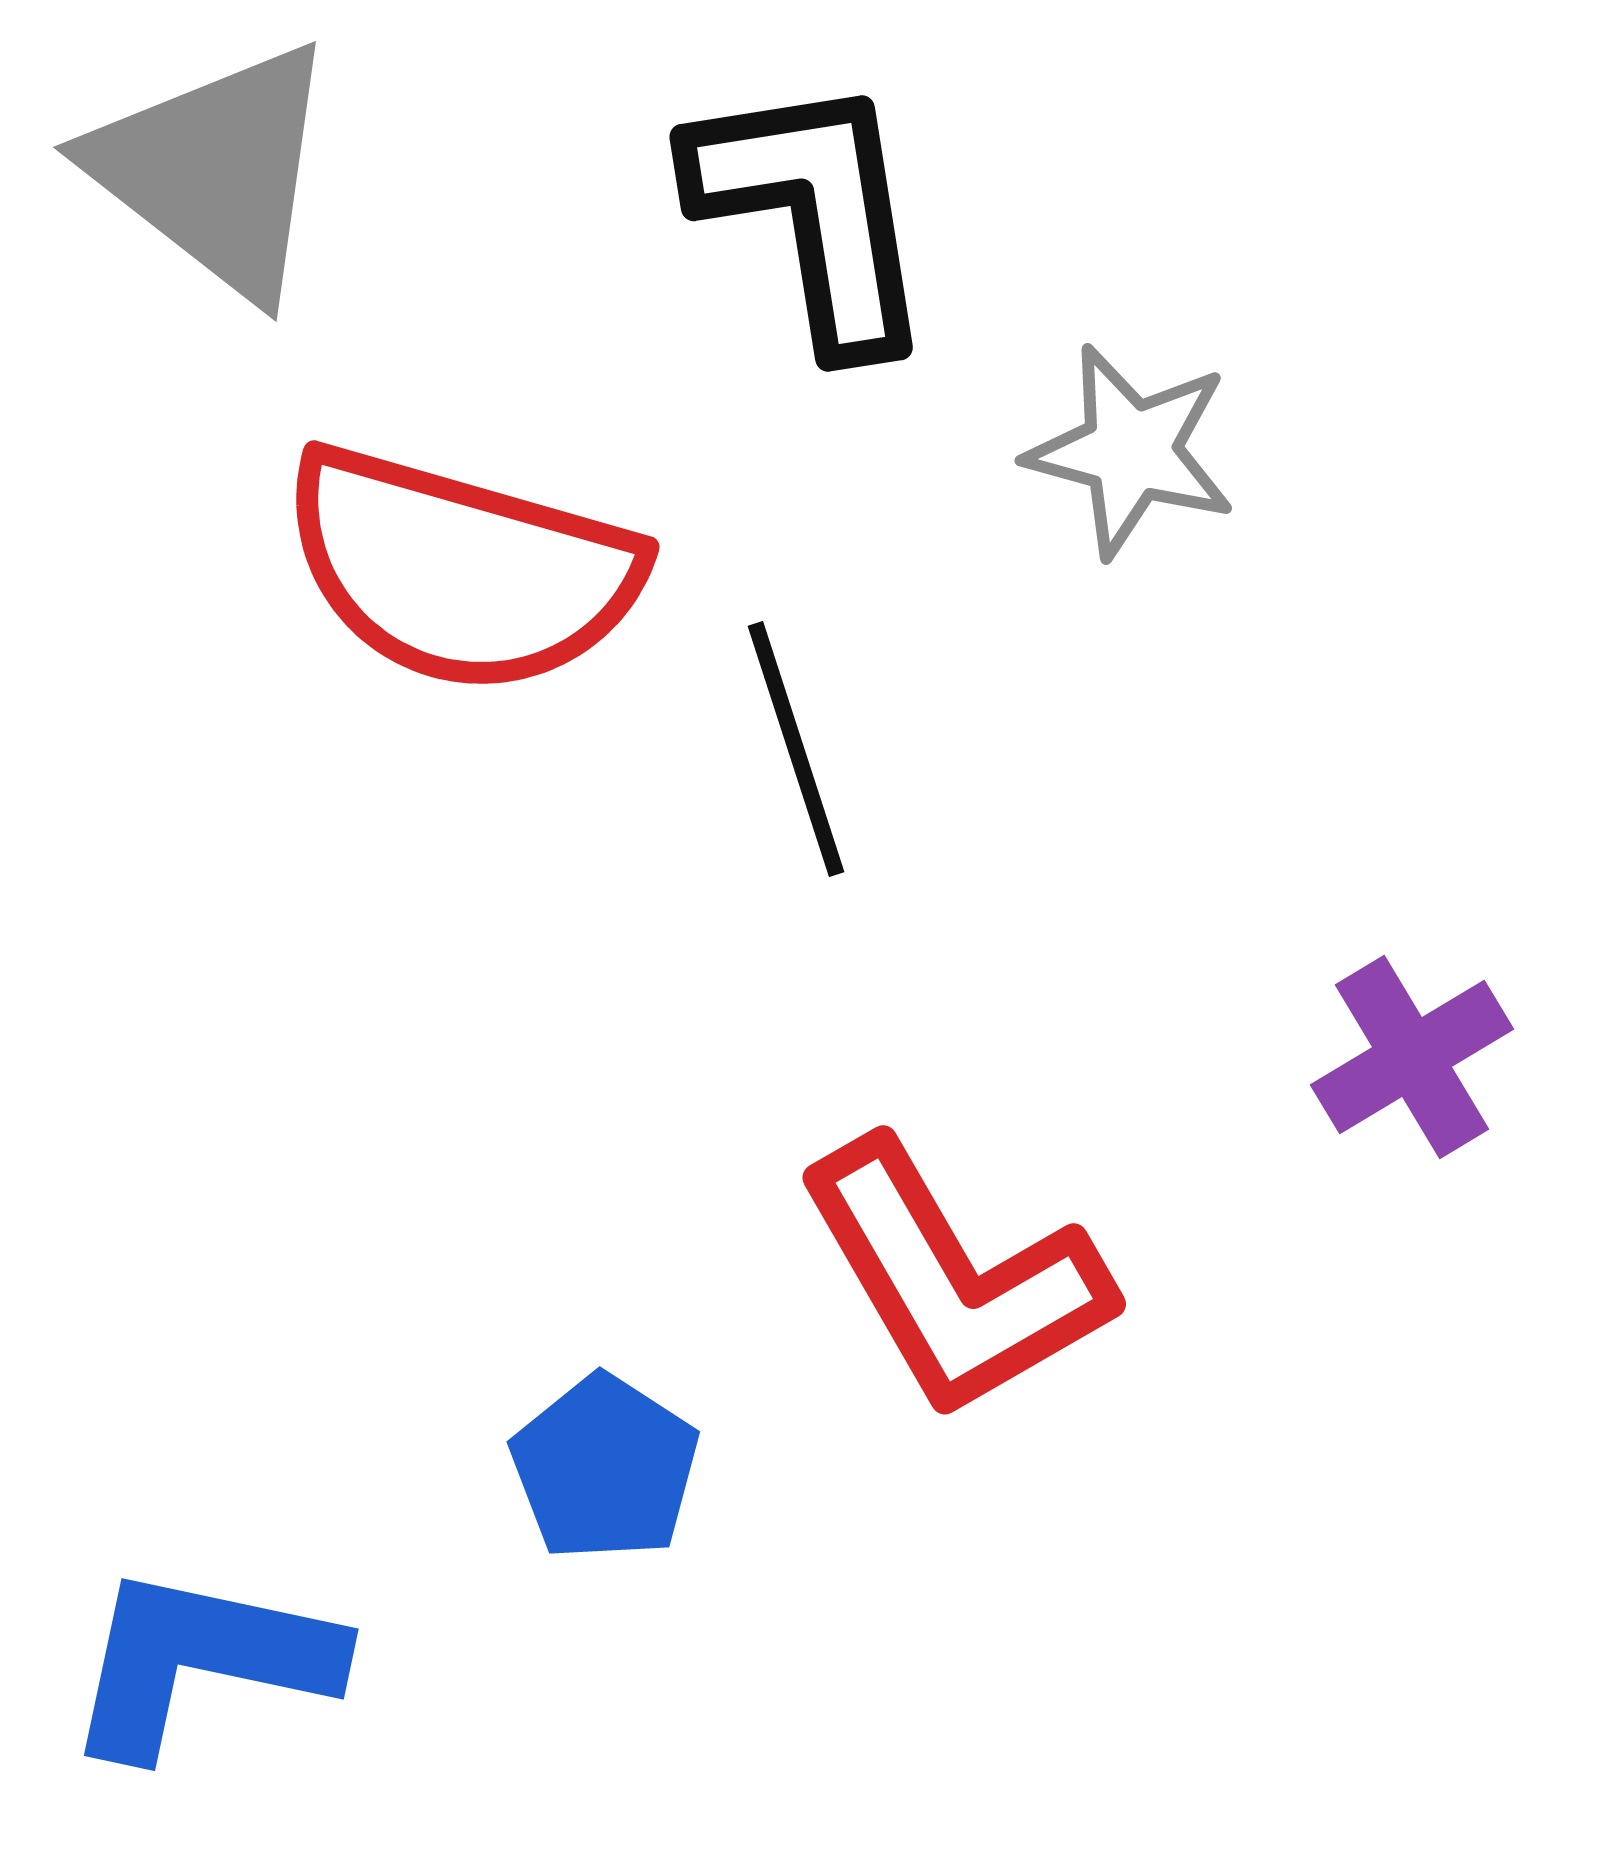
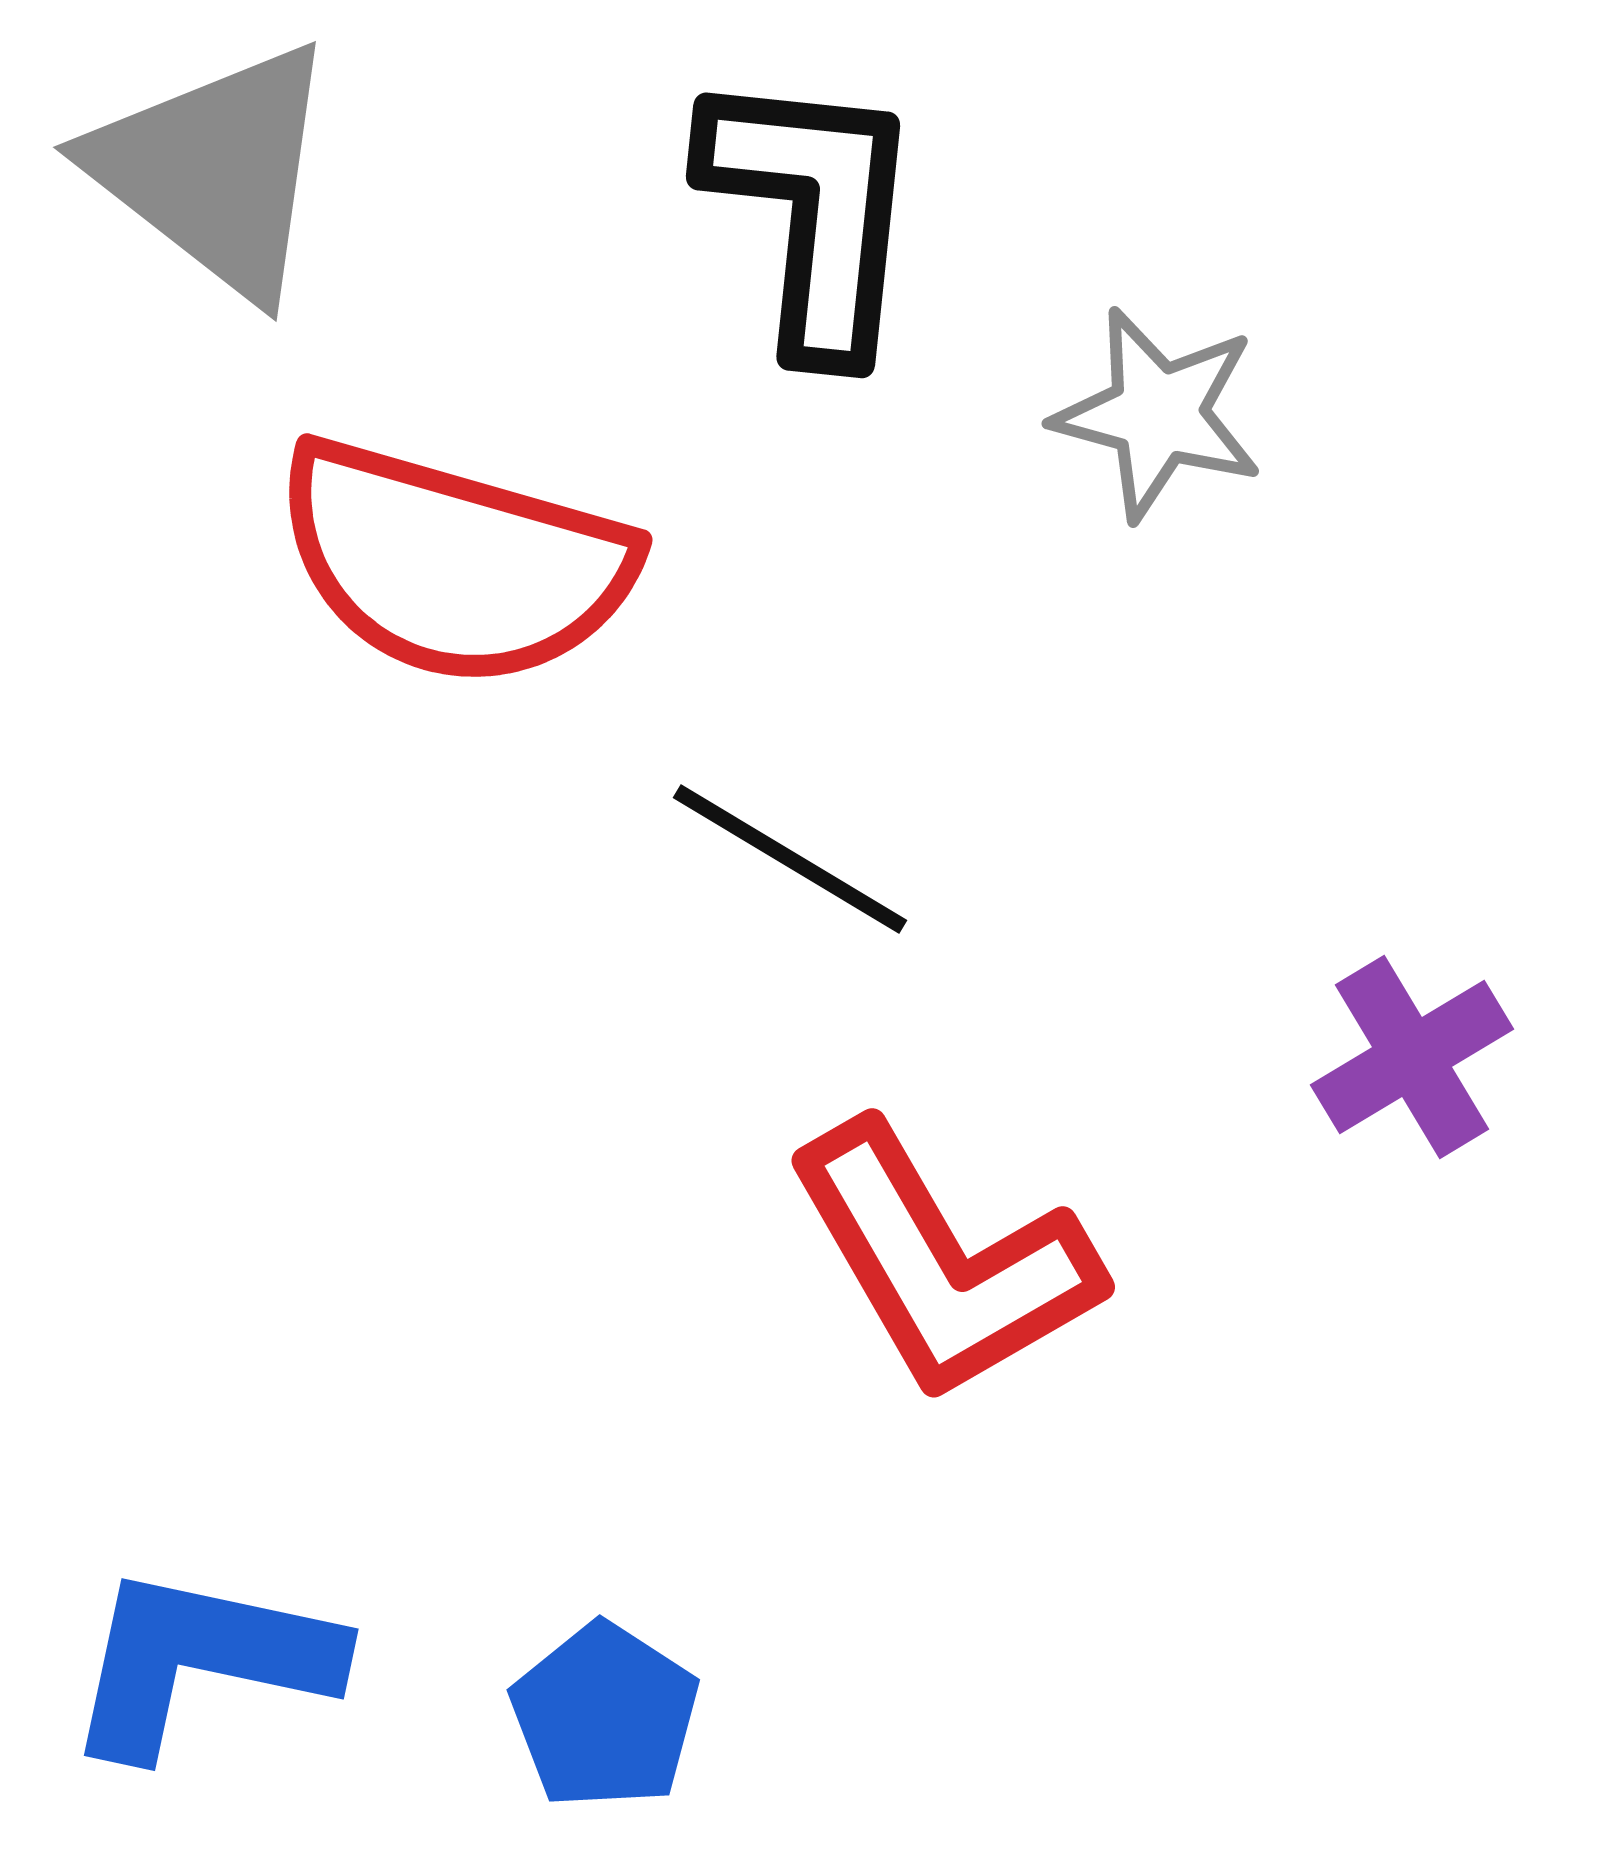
black L-shape: rotated 15 degrees clockwise
gray star: moved 27 px right, 37 px up
red semicircle: moved 7 px left, 7 px up
black line: moved 6 px left, 110 px down; rotated 41 degrees counterclockwise
red L-shape: moved 11 px left, 17 px up
blue pentagon: moved 248 px down
